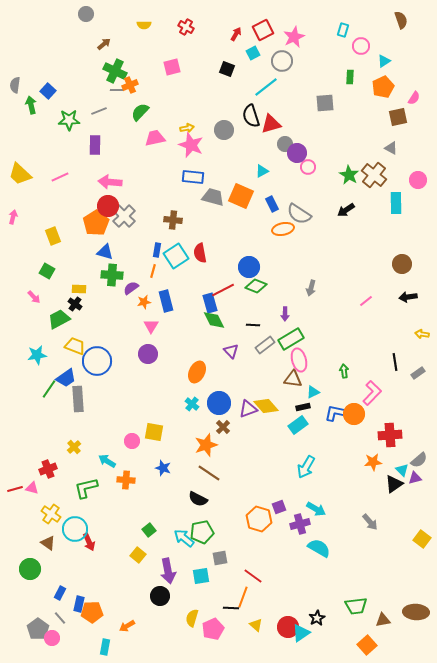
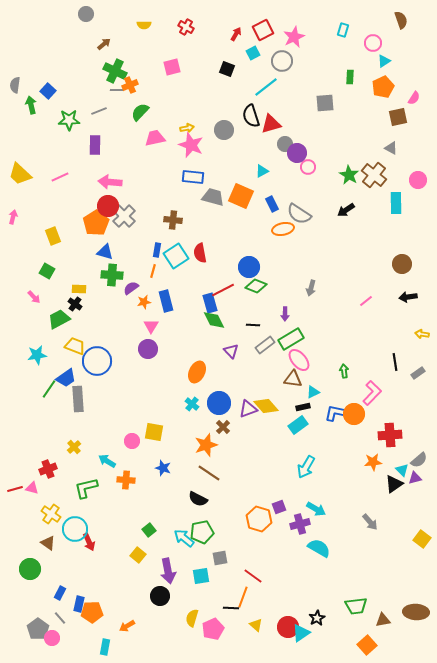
pink circle at (361, 46): moved 12 px right, 3 px up
purple circle at (148, 354): moved 5 px up
pink ellipse at (299, 360): rotated 25 degrees counterclockwise
